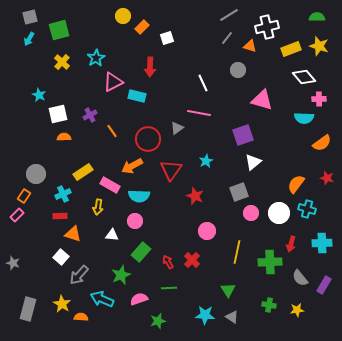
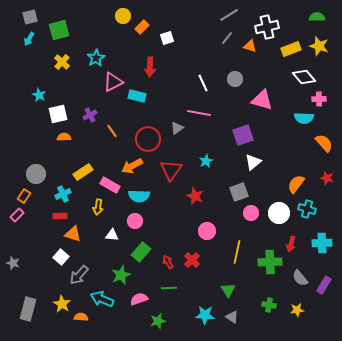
gray circle at (238, 70): moved 3 px left, 9 px down
orange semicircle at (322, 143): moved 2 px right; rotated 96 degrees counterclockwise
